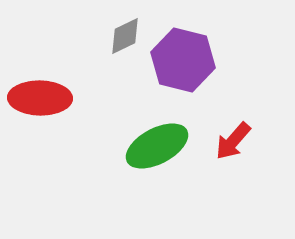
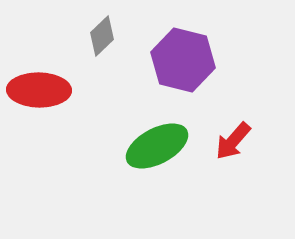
gray diamond: moved 23 px left; rotated 18 degrees counterclockwise
red ellipse: moved 1 px left, 8 px up
